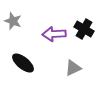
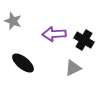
black cross: moved 11 px down
